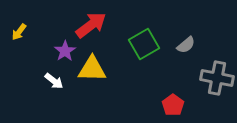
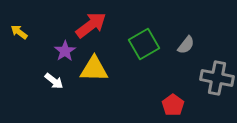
yellow arrow: rotated 90 degrees clockwise
gray semicircle: rotated 12 degrees counterclockwise
yellow triangle: moved 2 px right
